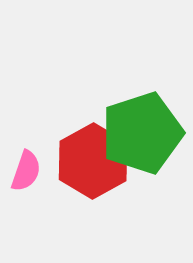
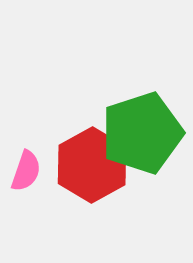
red hexagon: moved 1 px left, 4 px down
